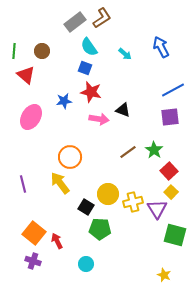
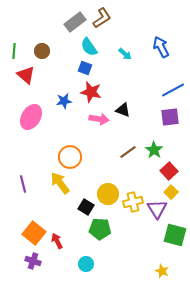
yellow star: moved 2 px left, 4 px up
